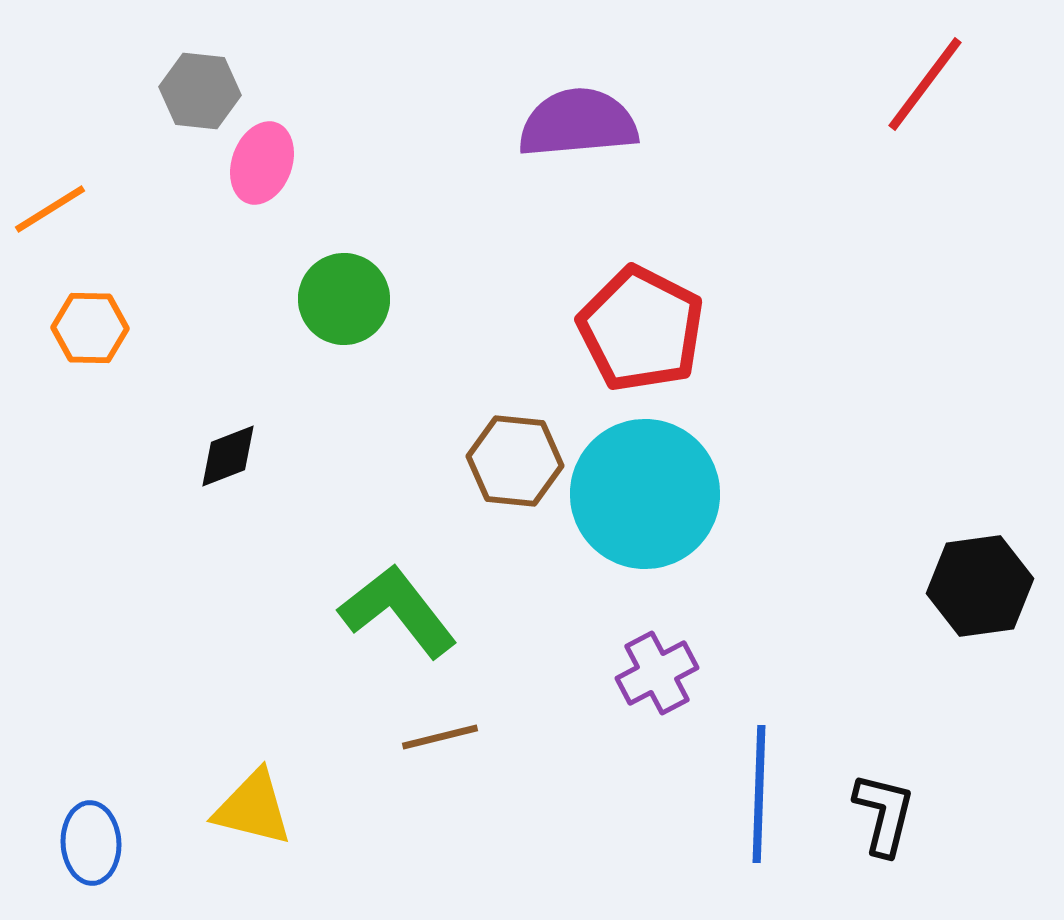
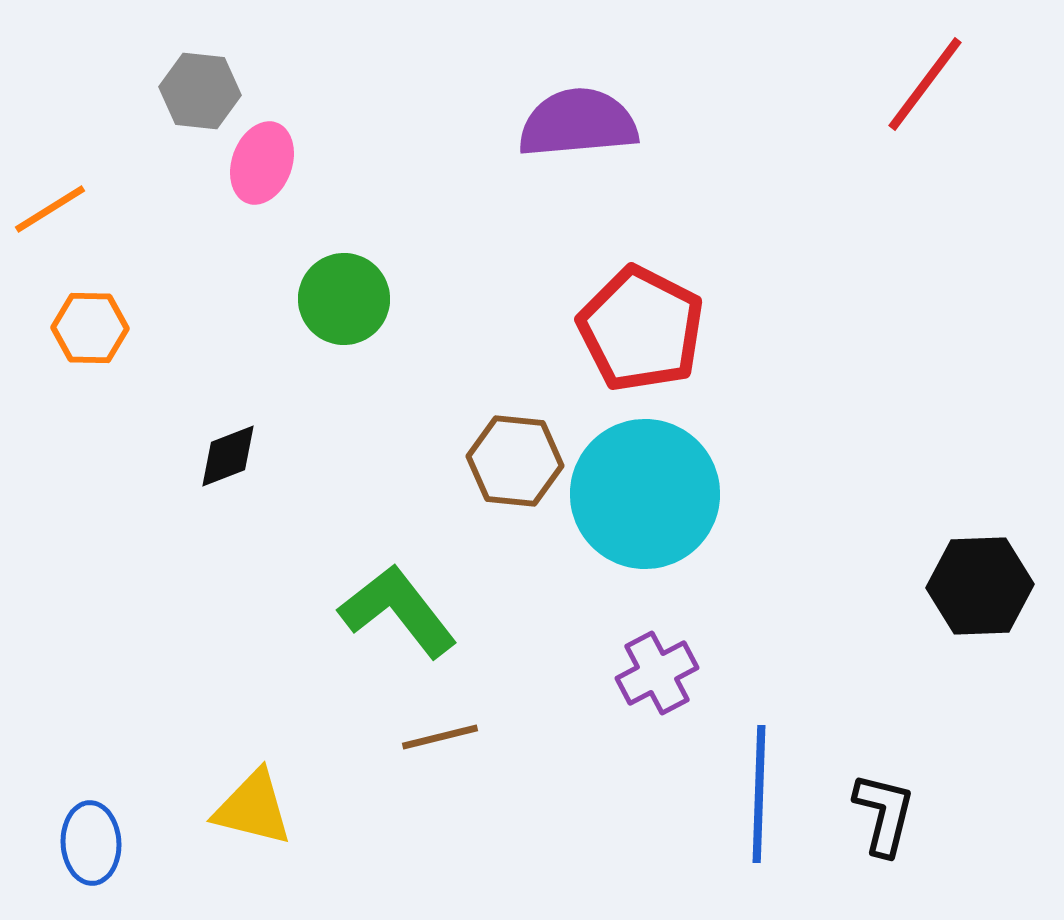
black hexagon: rotated 6 degrees clockwise
